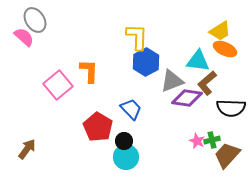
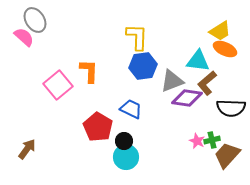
blue hexagon: moved 3 px left, 4 px down; rotated 20 degrees clockwise
blue trapezoid: rotated 20 degrees counterclockwise
